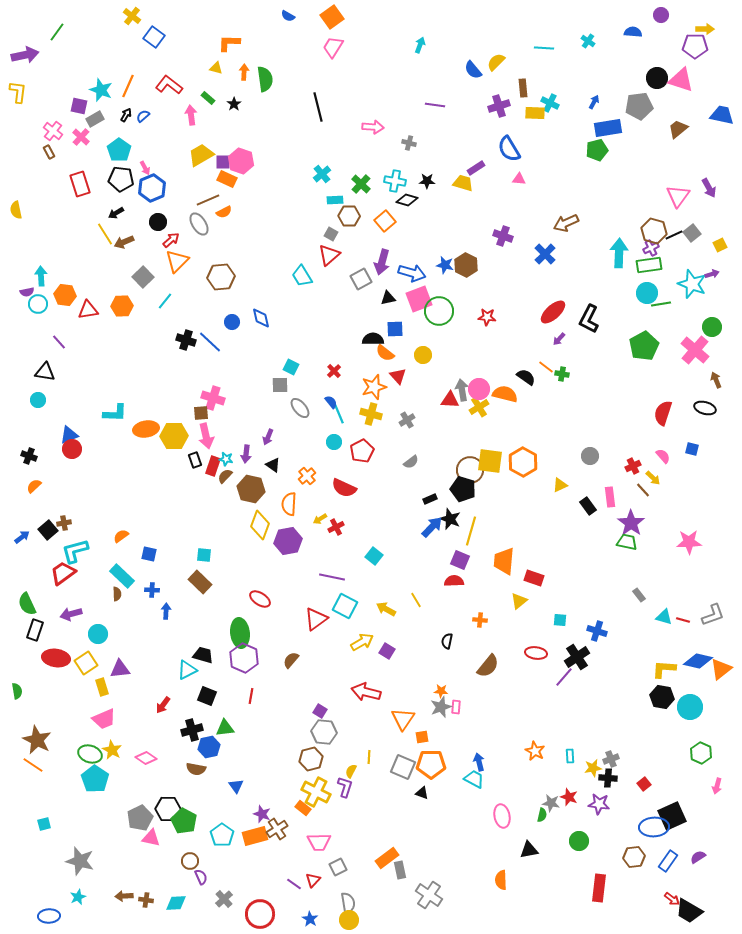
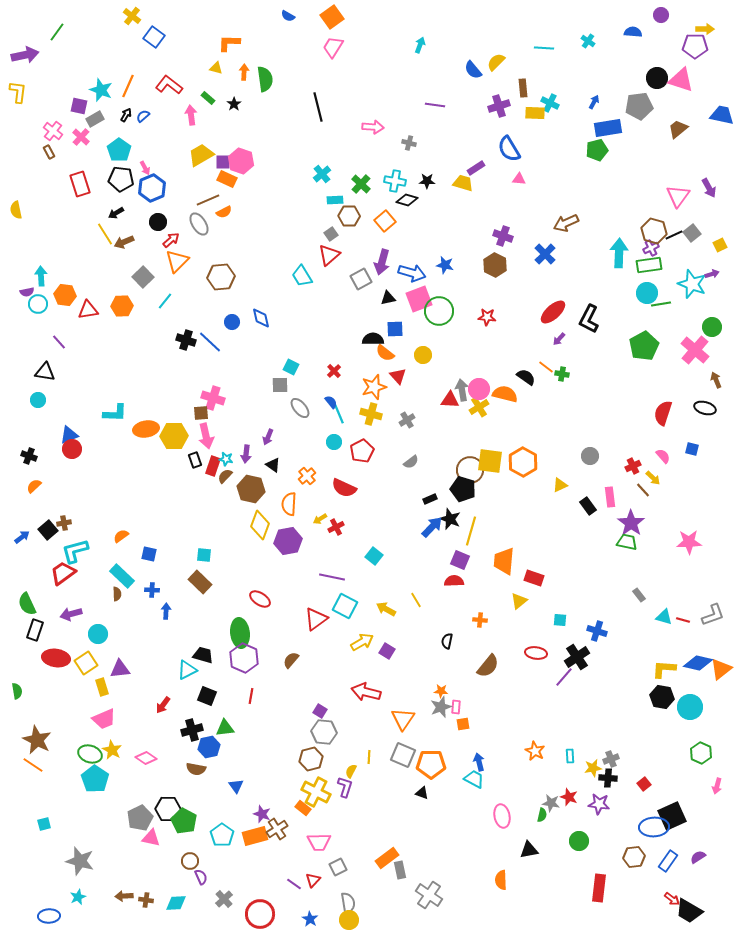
gray square at (331, 234): rotated 24 degrees clockwise
brown hexagon at (466, 265): moved 29 px right
blue diamond at (698, 661): moved 2 px down
orange square at (422, 737): moved 41 px right, 13 px up
gray square at (403, 767): moved 12 px up
